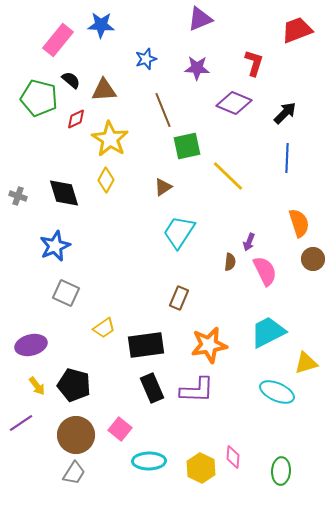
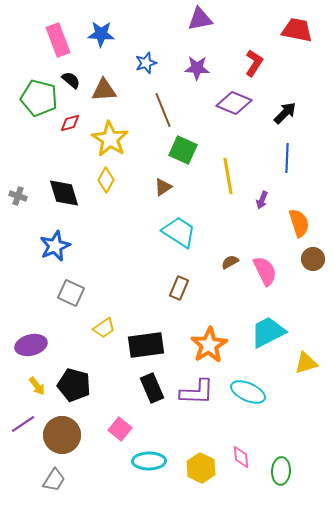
purple triangle at (200, 19): rotated 12 degrees clockwise
blue star at (101, 25): moved 9 px down
red trapezoid at (297, 30): rotated 32 degrees clockwise
pink rectangle at (58, 40): rotated 60 degrees counterclockwise
blue star at (146, 59): moved 4 px down
red L-shape at (254, 63): rotated 16 degrees clockwise
red diamond at (76, 119): moved 6 px left, 4 px down; rotated 10 degrees clockwise
green square at (187, 146): moved 4 px left, 4 px down; rotated 36 degrees clockwise
yellow line at (228, 176): rotated 36 degrees clockwise
cyan trapezoid at (179, 232): rotated 90 degrees clockwise
purple arrow at (249, 242): moved 13 px right, 42 px up
brown semicircle at (230, 262): rotated 126 degrees counterclockwise
gray square at (66, 293): moved 5 px right
brown rectangle at (179, 298): moved 10 px up
orange star at (209, 345): rotated 21 degrees counterclockwise
purple L-shape at (197, 390): moved 2 px down
cyan ellipse at (277, 392): moved 29 px left
purple line at (21, 423): moved 2 px right, 1 px down
brown circle at (76, 435): moved 14 px left
pink diamond at (233, 457): moved 8 px right; rotated 10 degrees counterclockwise
gray trapezoid at (74, 473): moved 20 px left, 7 px down
